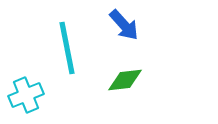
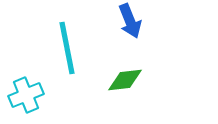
blue arrow: moved 6 px right, 4 px up; rotated 20 degrees clockwise
